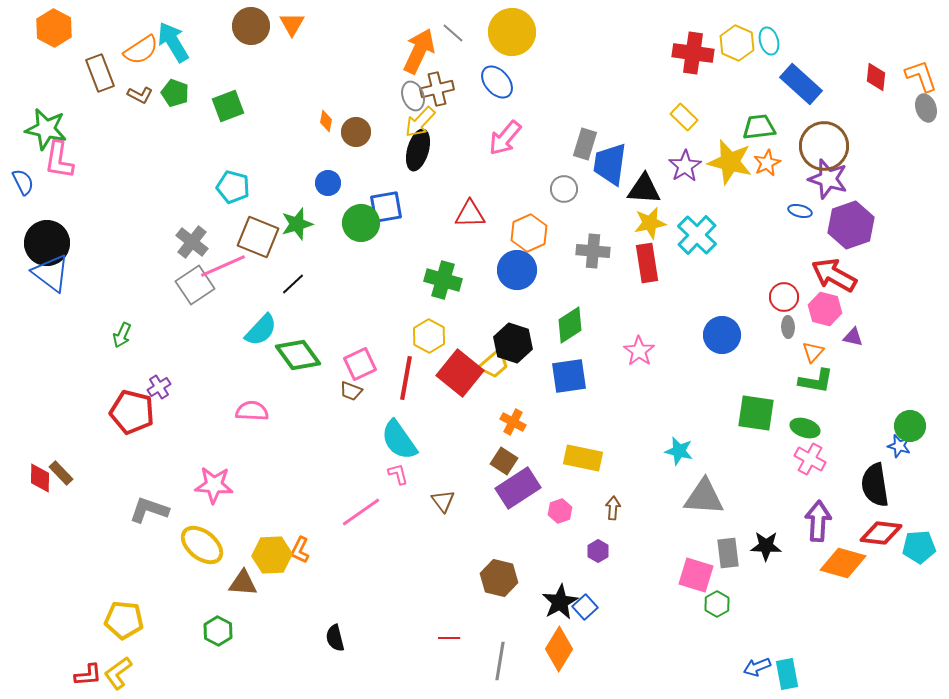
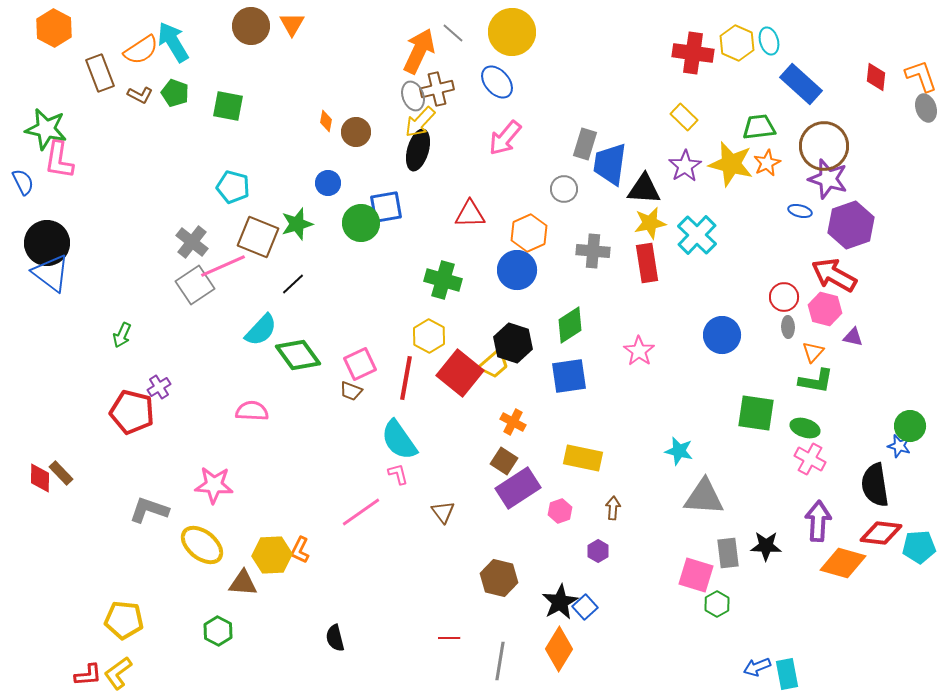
green square at (228, 106): rotated 32 degrees clockwise
yellow star at (730, 162): moved 1 px right, 2 px down
brown triangle at (443, 501): moved 11 px down
